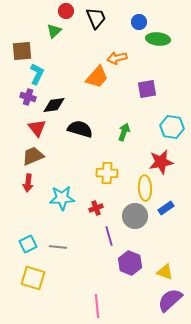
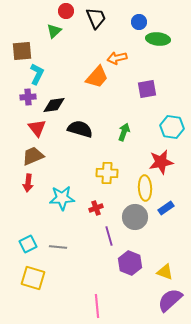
purple cross: rotated 21 degrees counterclockwise
gray circle: moved 1 px down
